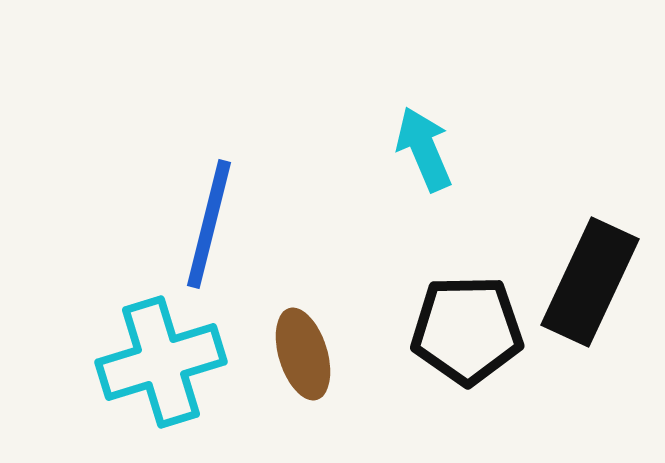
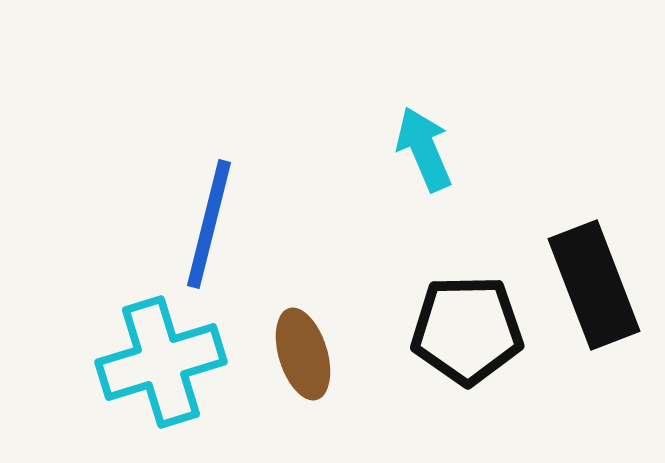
black rectangle: moved 4 px right, 3 px down; rotated 46 degrees counterclockwise
